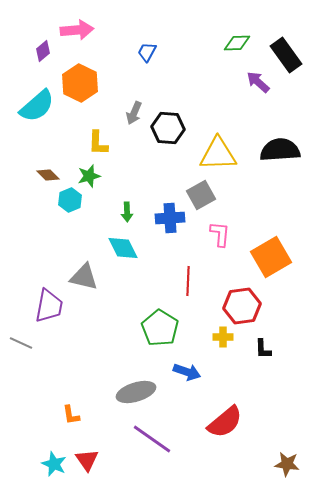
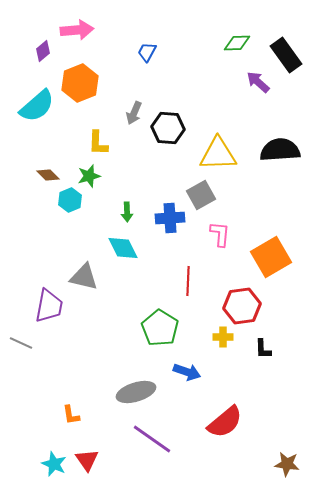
orange hexagon: rotated 12 degrees clockwise
